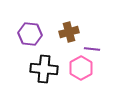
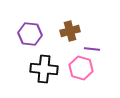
brown cross: moved 1 px right, 1 px up
pink hexagon: rotated 15 degrees counterclockwise
